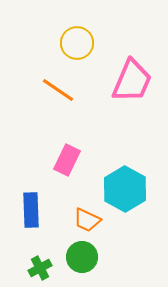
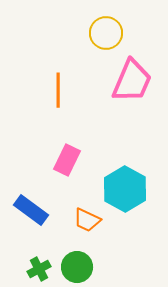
yellow circle: moved 29 px right, 10 px up
orange line: rotated 56 degrees clockwise
blue rectangle: rotated 52 degrees counterclockwise
green circle: moved 5 px left, 10 px down
green cross: moved 1 px left, 1 px down
